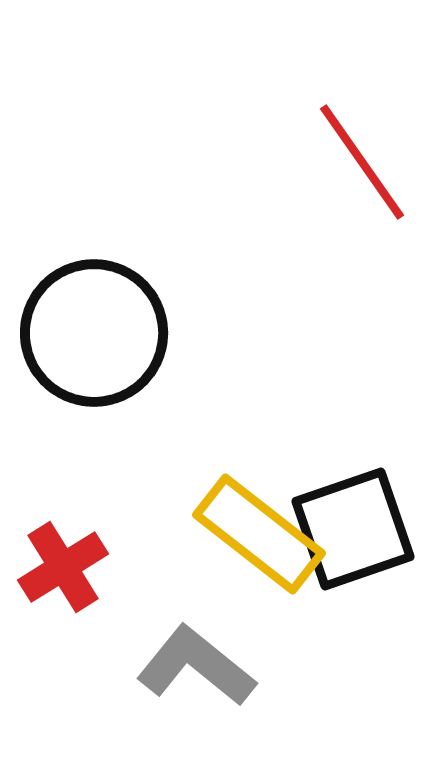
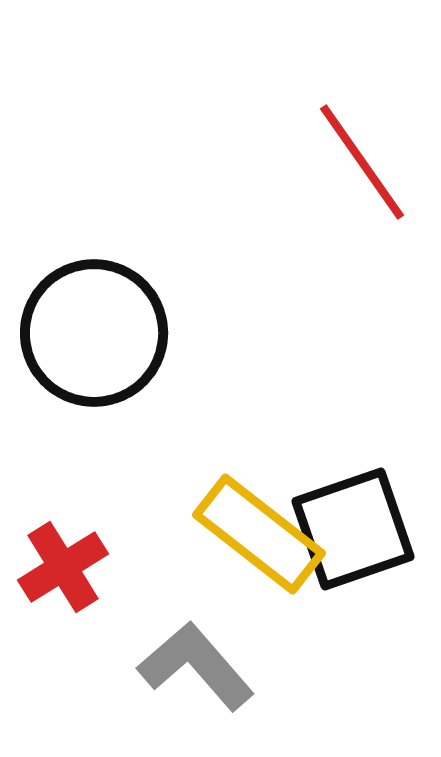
gray L-shape: rotated 10 degrees clockwise
